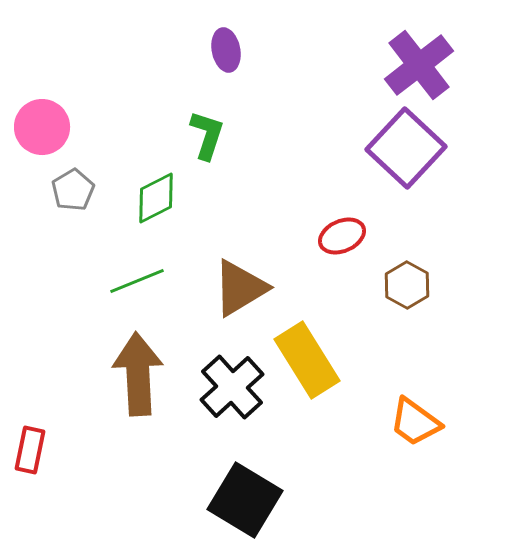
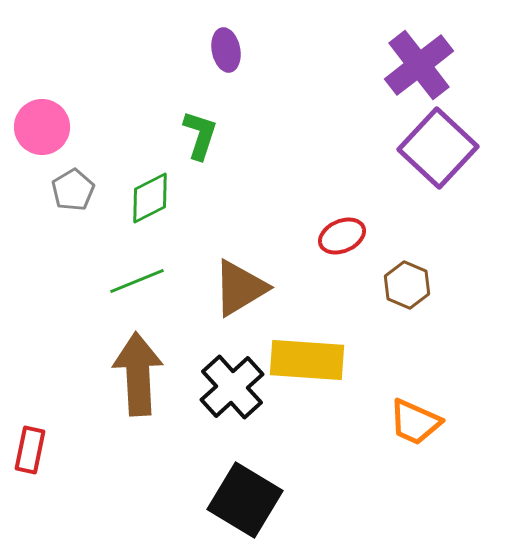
green L-shape: moved 7 px left
purple square: moved 32 px right
green diamond: moved 6 px left
brown hexagon: rotated 6 degrees counterclockwise
yellow rectangle: rotated 54 degrees counterclockwise
orange trapezoid: rotated 12 degrees counterclockwise
